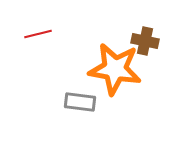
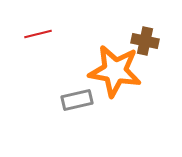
orange star: moved 2 px down
gray rectangle: moved 3 px left, 2 px up; rotated 20 degrees counterclockwise
